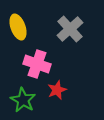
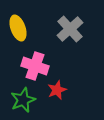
yellow ellipse: moved 1 px down
pink cross: moved 2 px left, 2 px down
green star: rotated 20 degrees clockwise
